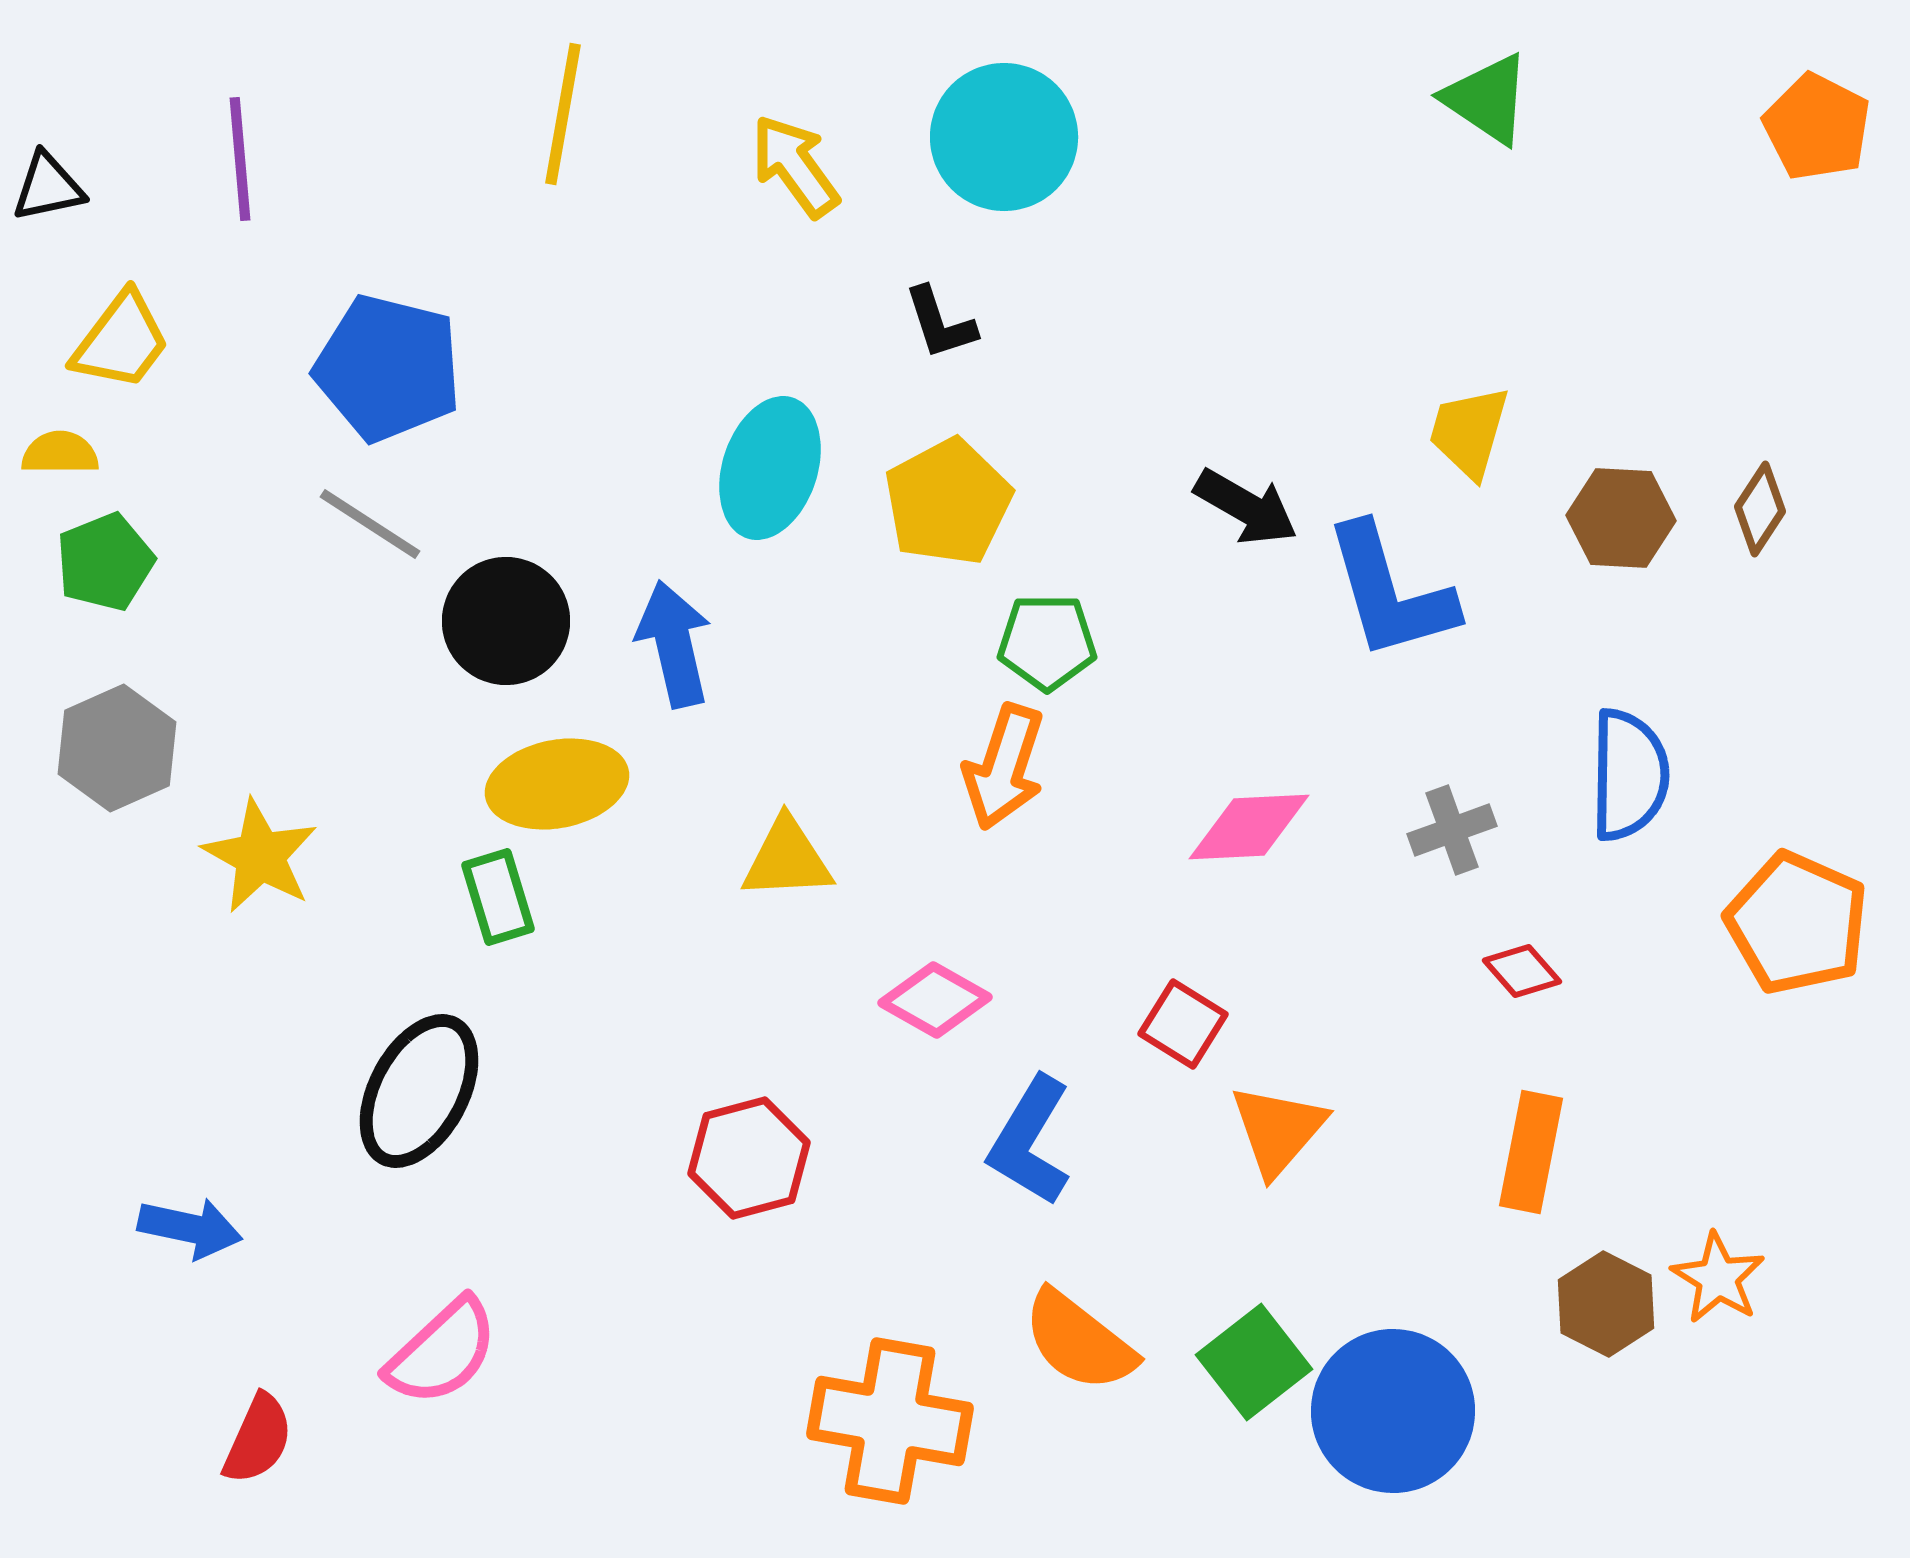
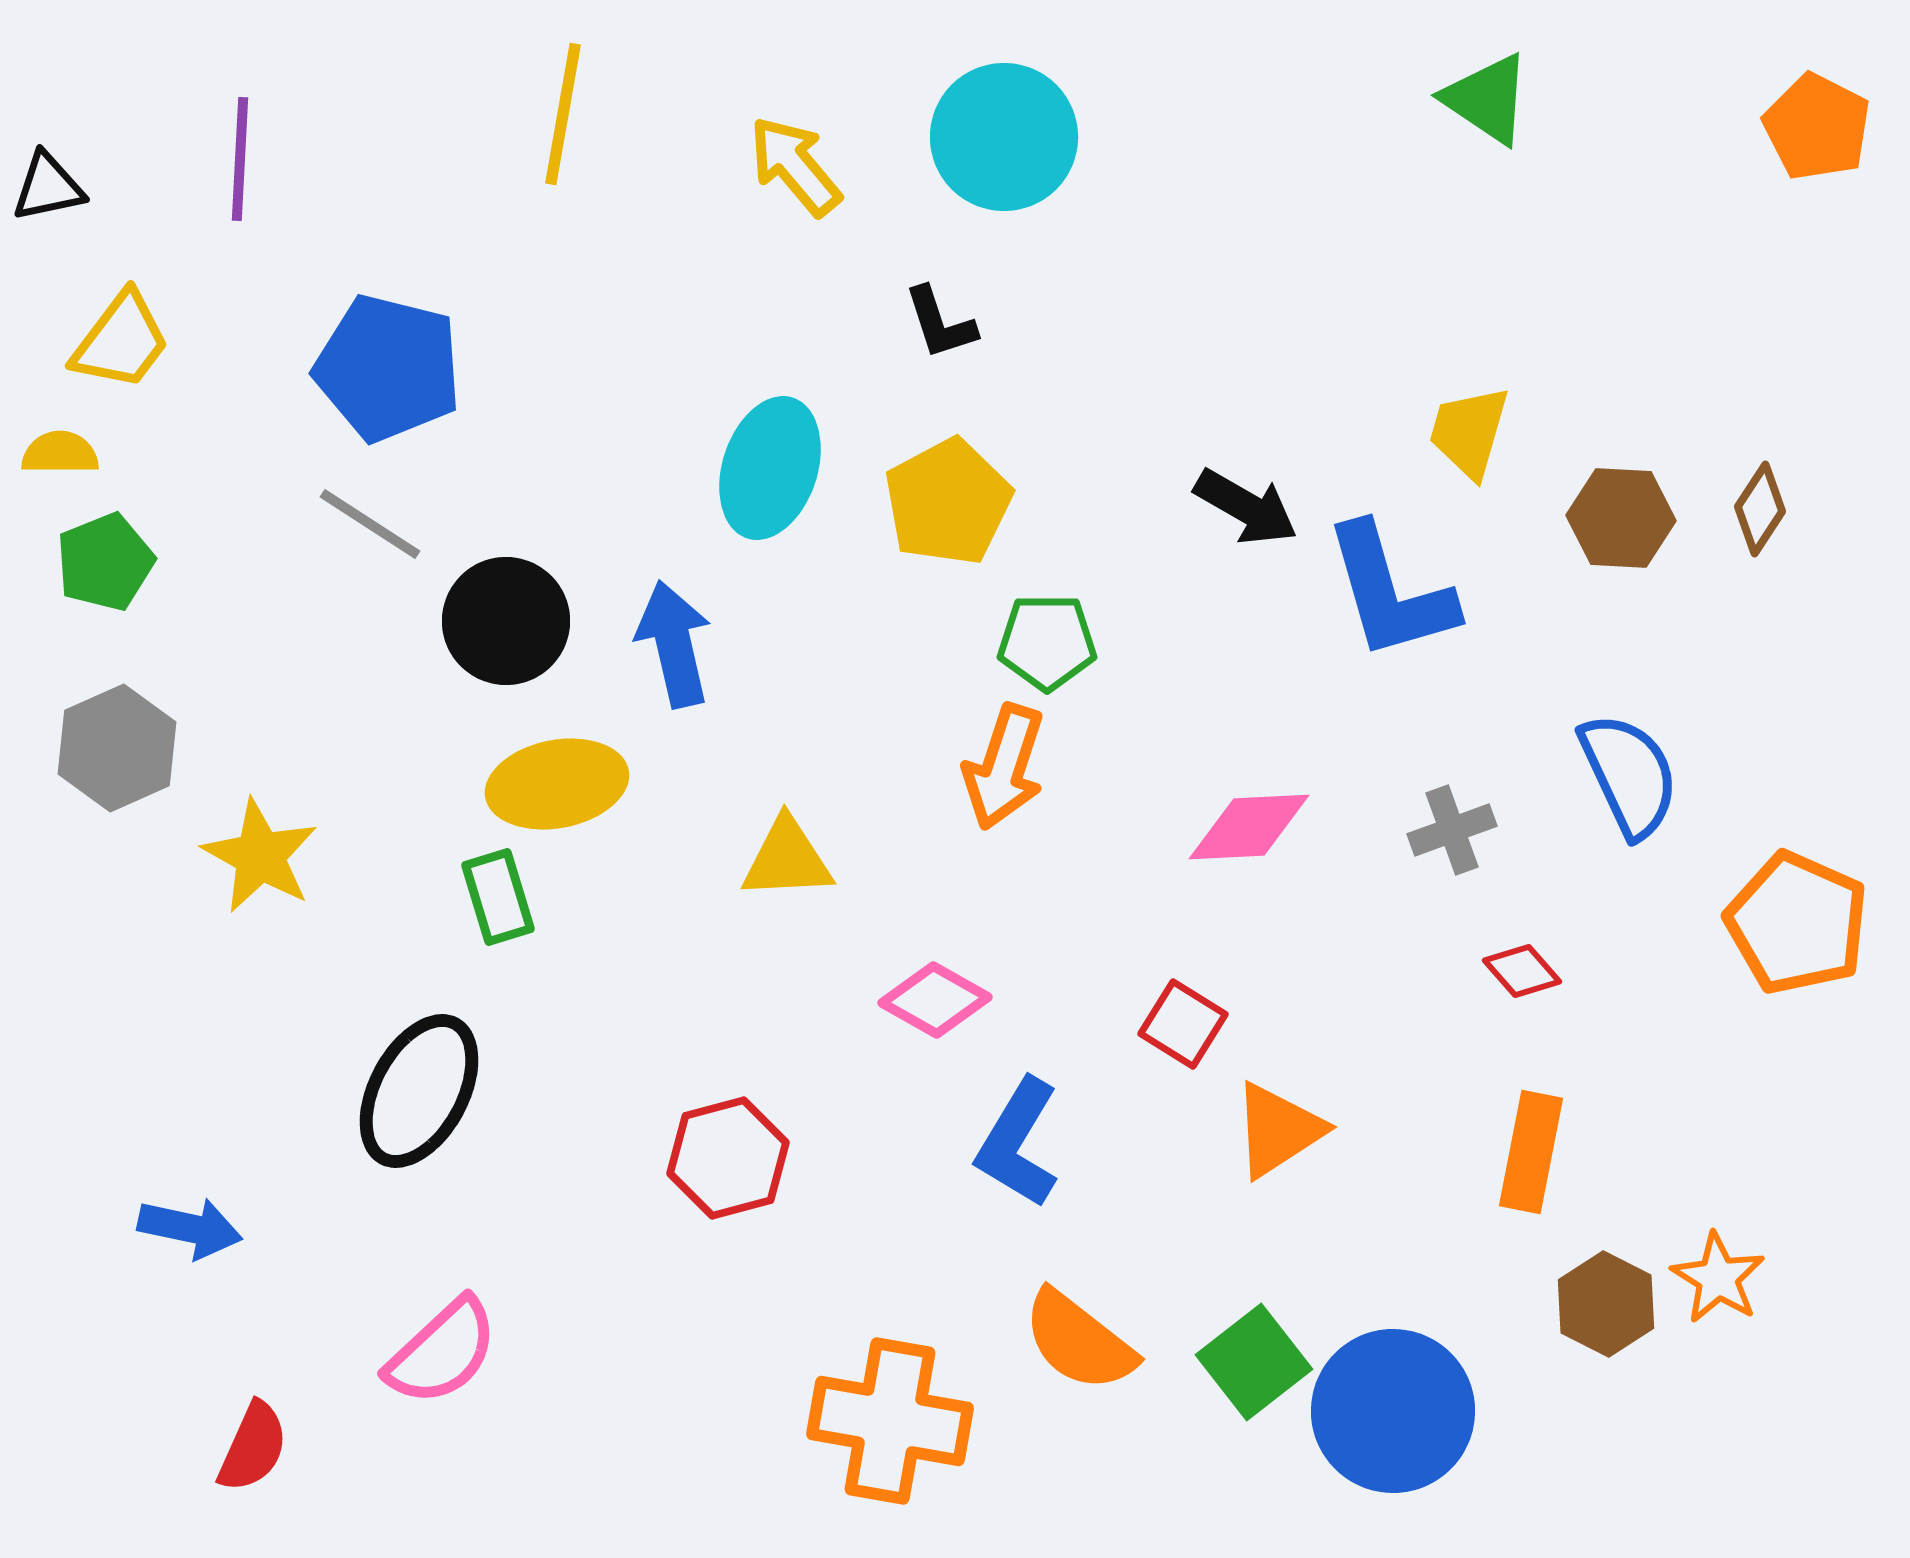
purple line at (240, 159): rotated 8 degrees clockwise
yellow arrow at (795, 166): rotated 4 degrees counterclockwise
blue semicircle at (1629, 775): rotated 26 degrees counterclockwise
orange triangle at (1278, 1130): rotated 16 degrees clockwise
blue L-shape at (1030, 1141): moved 12 px left, 2 px down
red hexagon at (749, 1158): moved 21 px left
red semicircle at (258, 1439): moved 5 px left, 8 px down
